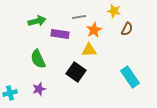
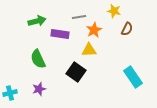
cyan rectangle: moved 3 px right
